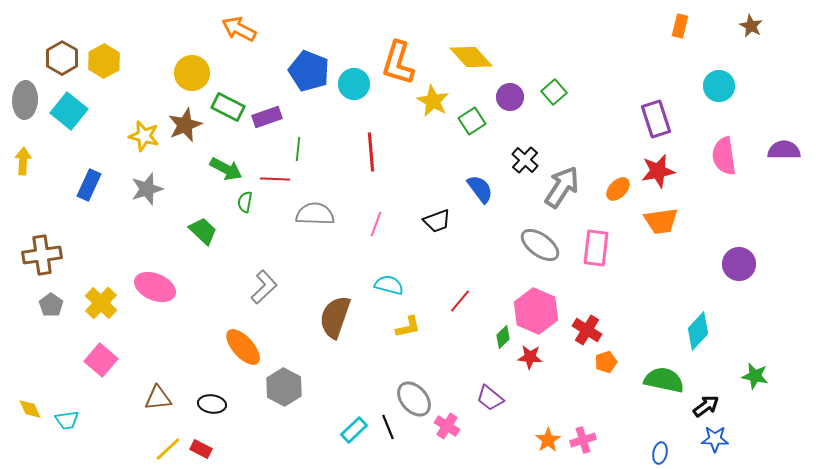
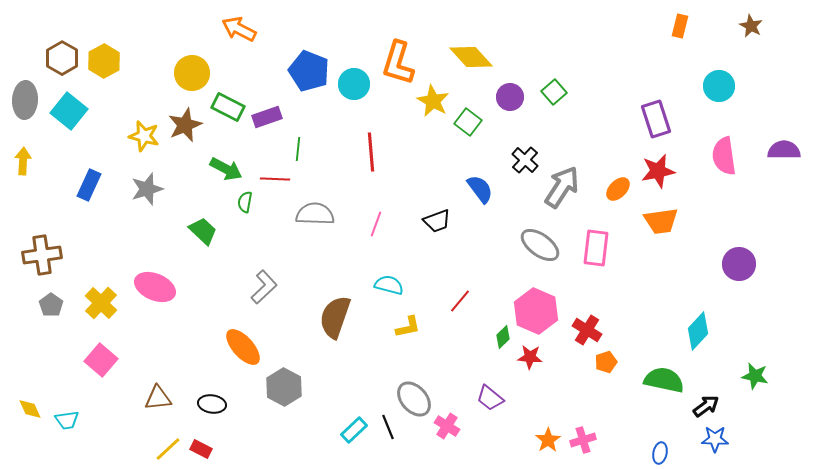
green square at (472, 121): moved 4 px left, 1 px down; rotated 20 degrees counterclockwise
